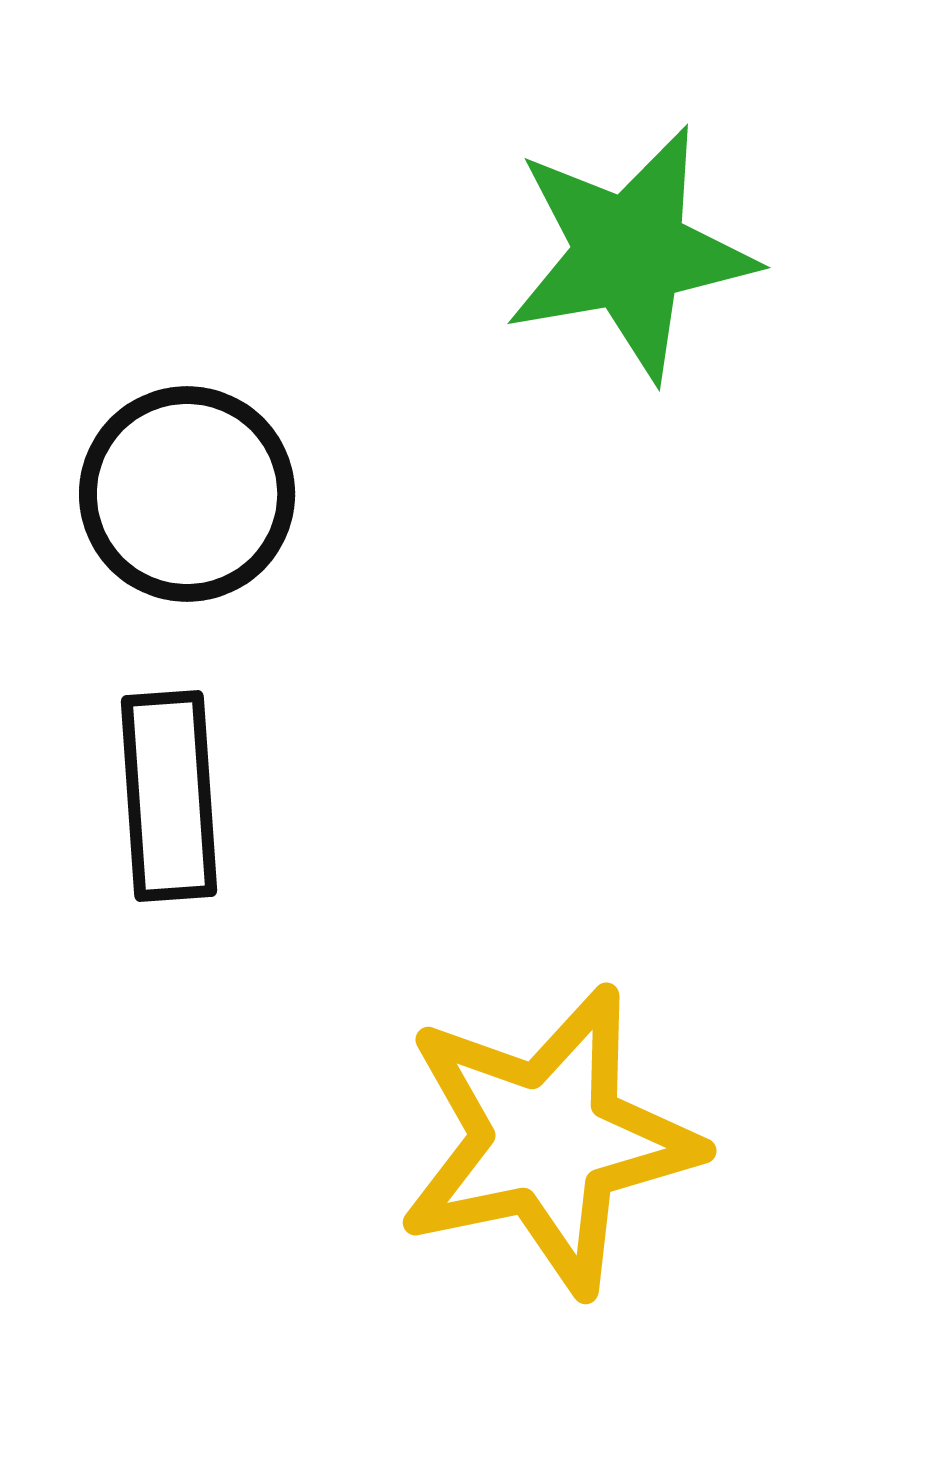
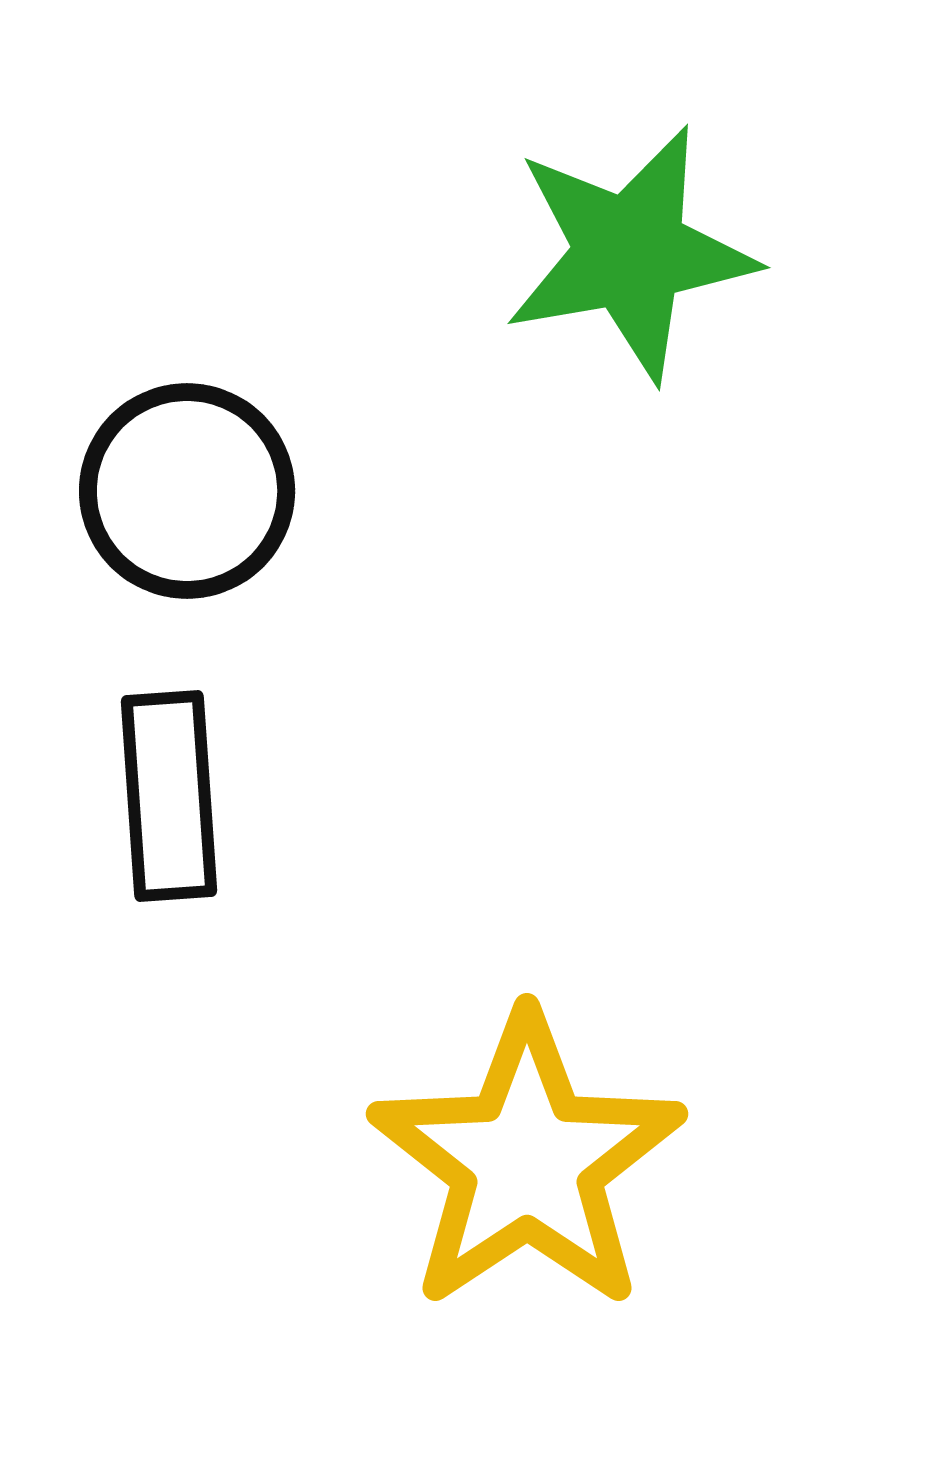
black circle: moved 3 px up
yellow star: moved 21 px left, 22 px down; rotated 22 degrees counterclockwise
